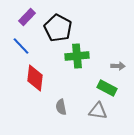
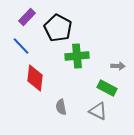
gray triangle: rotated 18 degrees clockwise
